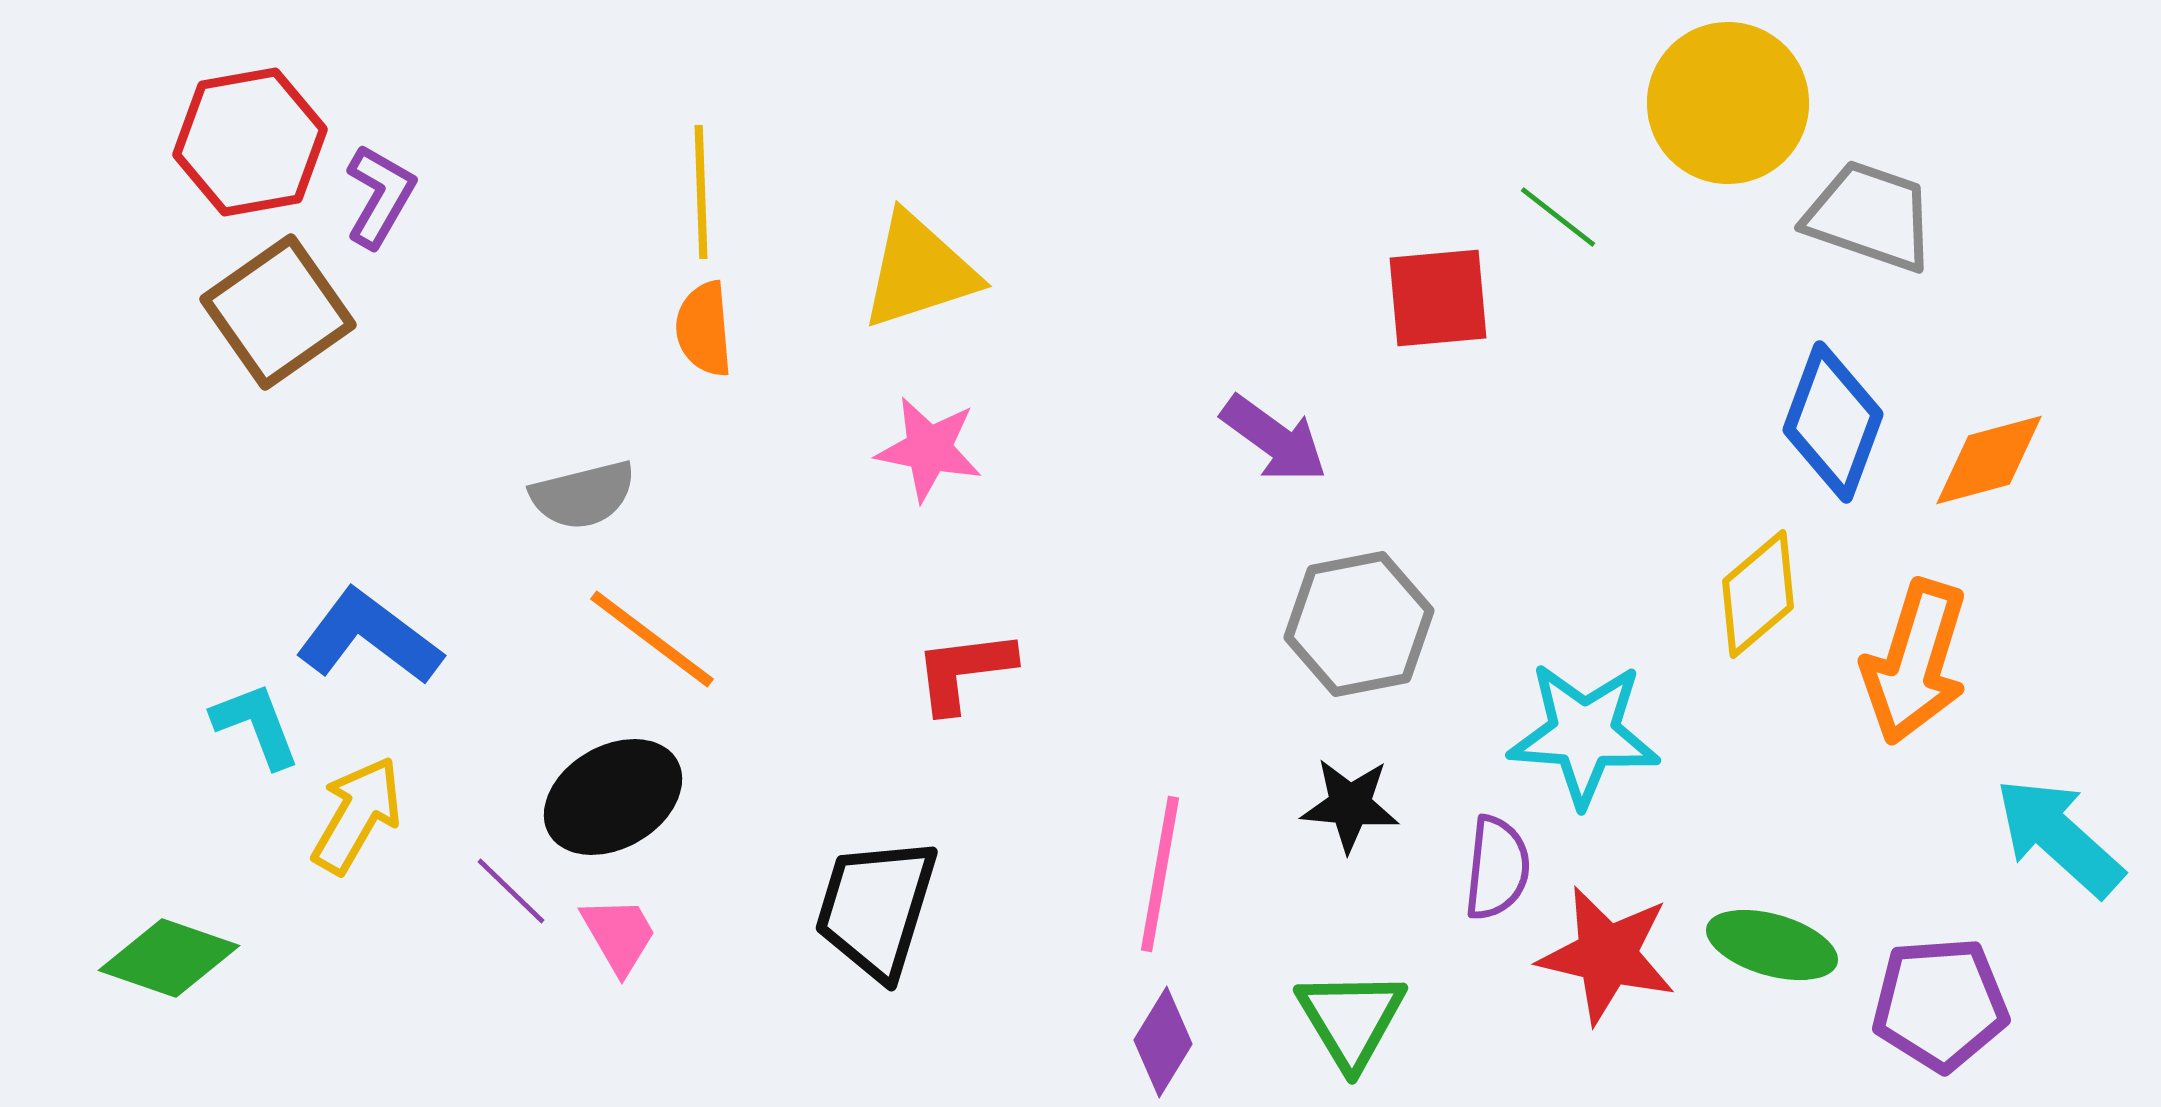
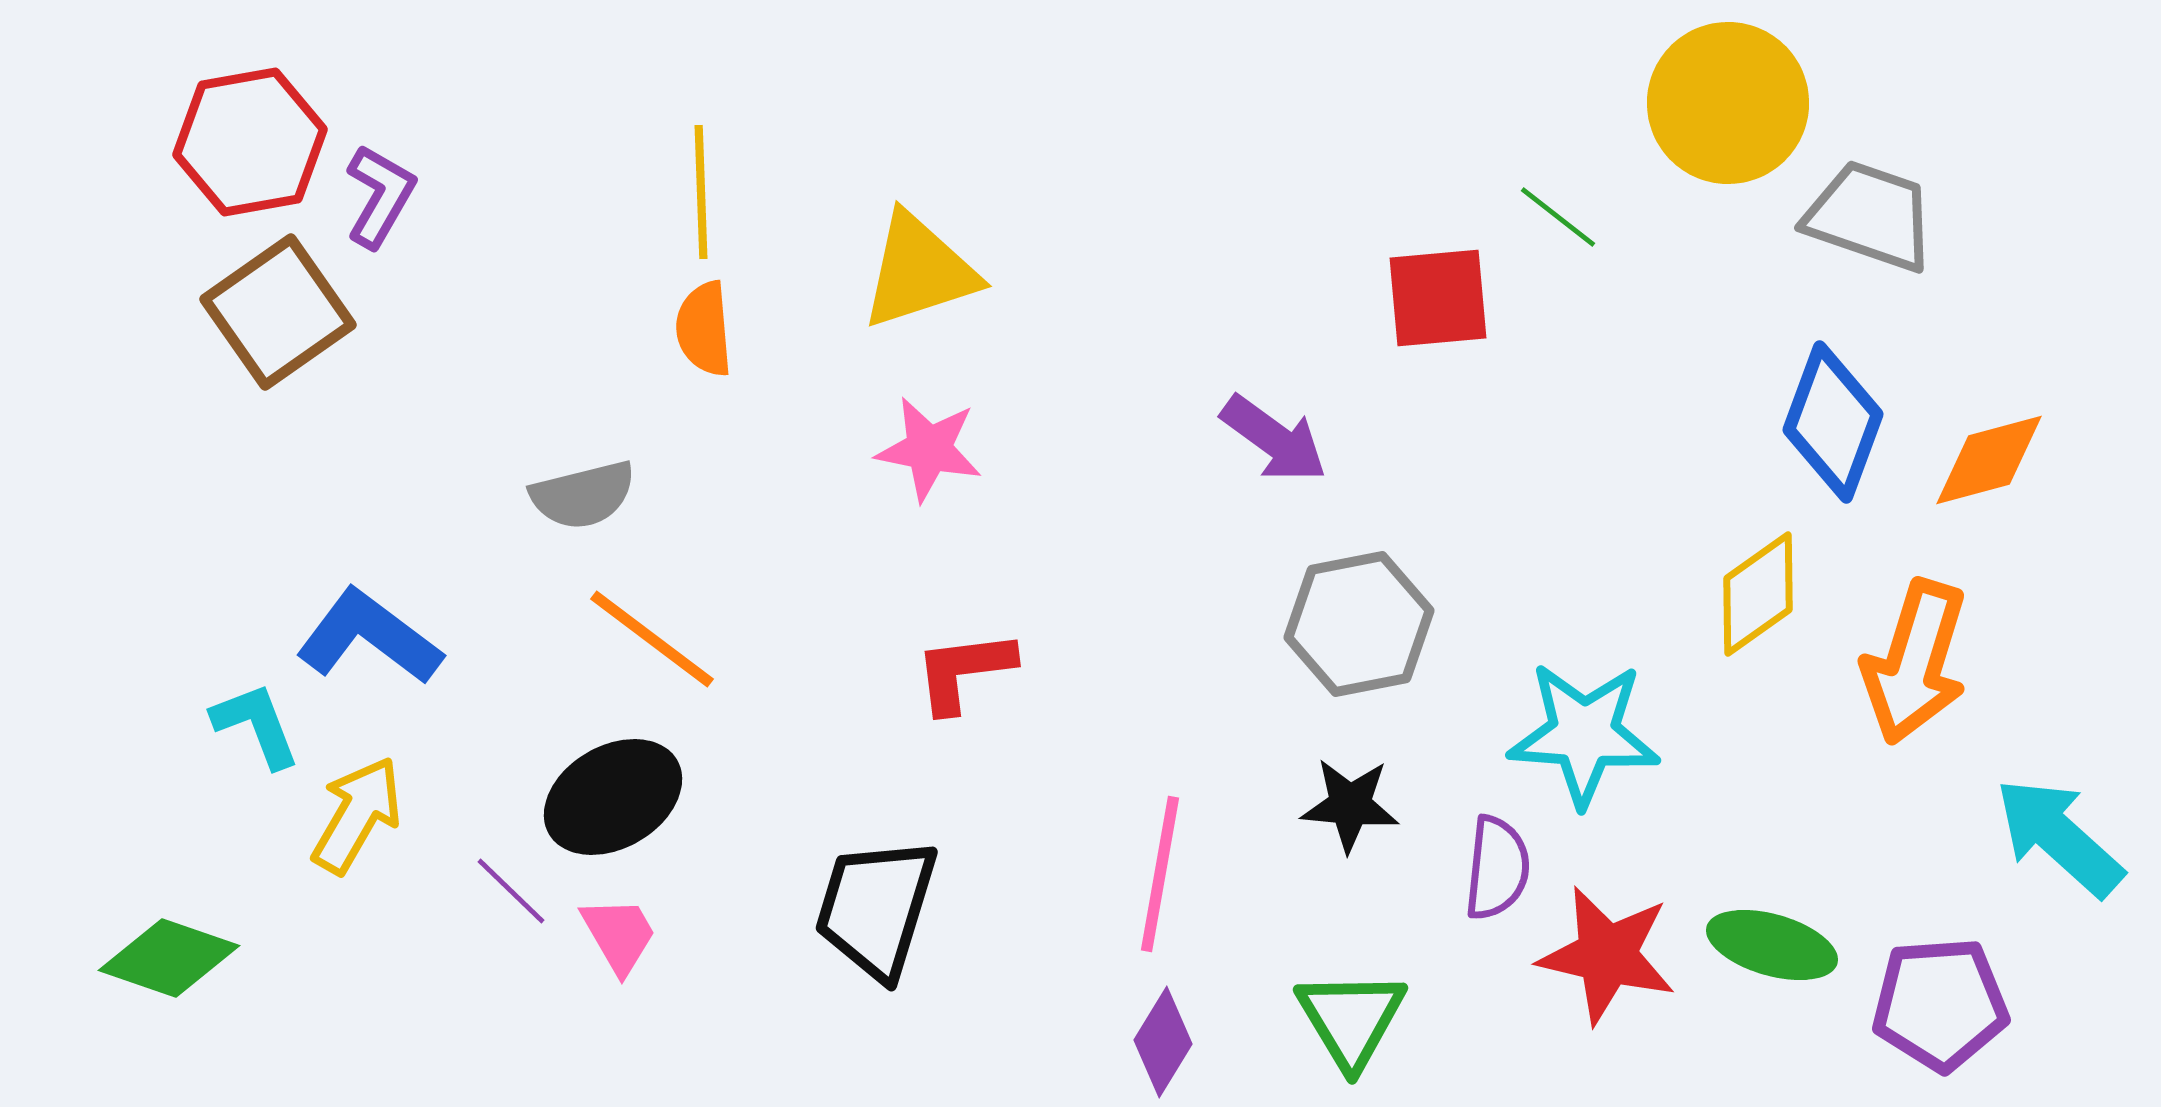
yellow diamond: rotated 5 degrees clockwise
